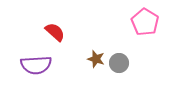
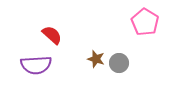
red semicircle: moved 3 px left, 3 px down
